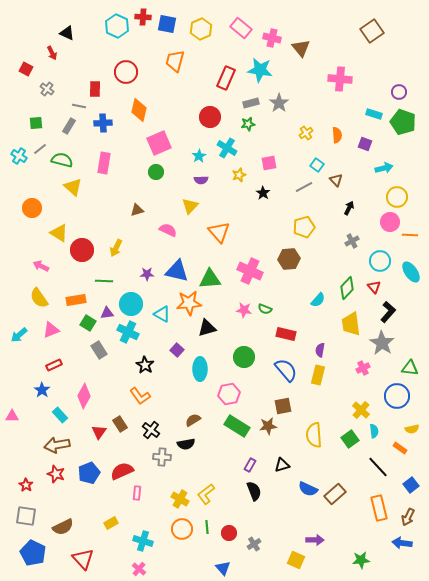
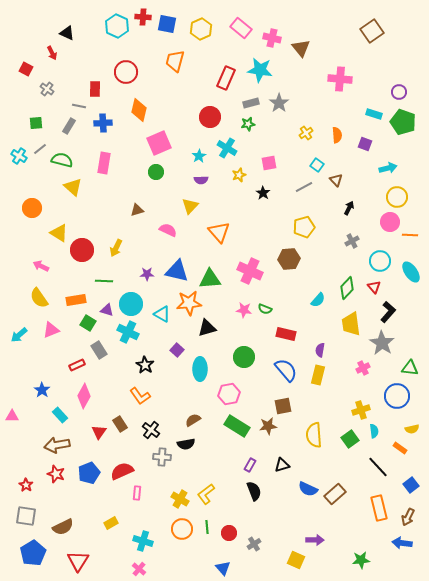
cyan arrow at (384, 168): moved 4 px right
purple triangle at (107, 313): moved 3 px up; rotated 24 degrees clockwise
red rectangle at (54, 365): moved 23 px right
yellow cross at (361, 410): rotated 30 degrees clockwise
blue pentagon at (33, 553): rotated 15 degrees clockwise
red triangle at (83, 559): moved 5 px left, 2 px down; rotated 15 degrees clockwise
